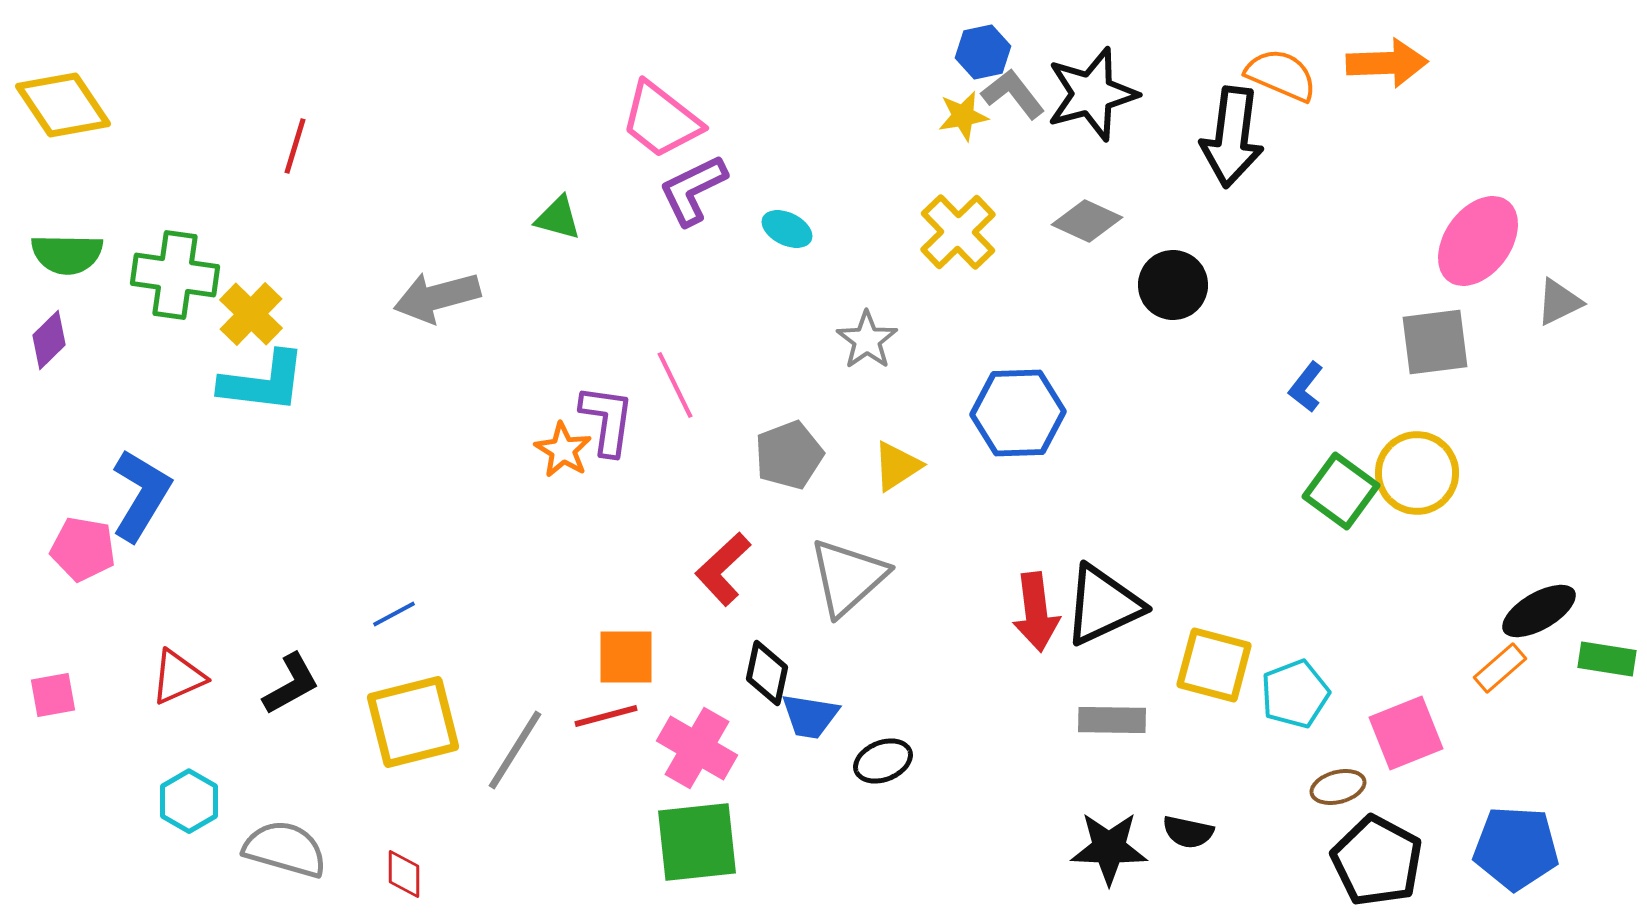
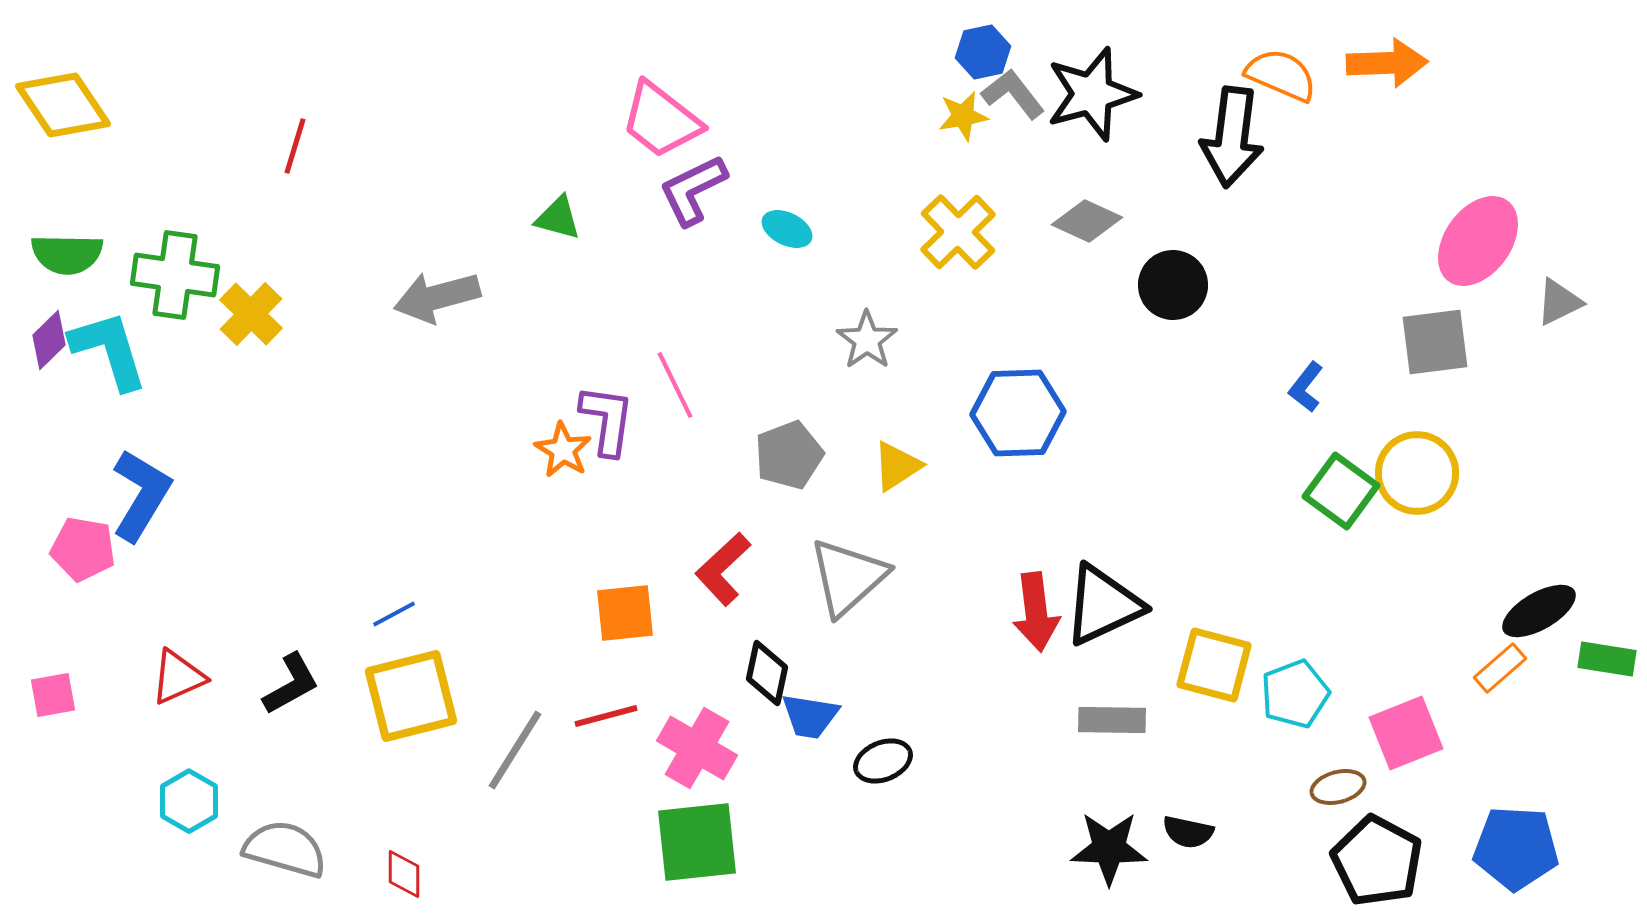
cyan L-shape at (263, 382): moved 154 px left, 32 px up; rotated 114 degrees counterclockwise
orange square at (626, 657): moved 1 px left, 44 px up; rotated 6 degrees counterclockwise
yellow square at (413, 722): moved 2 px left, 26 px up
